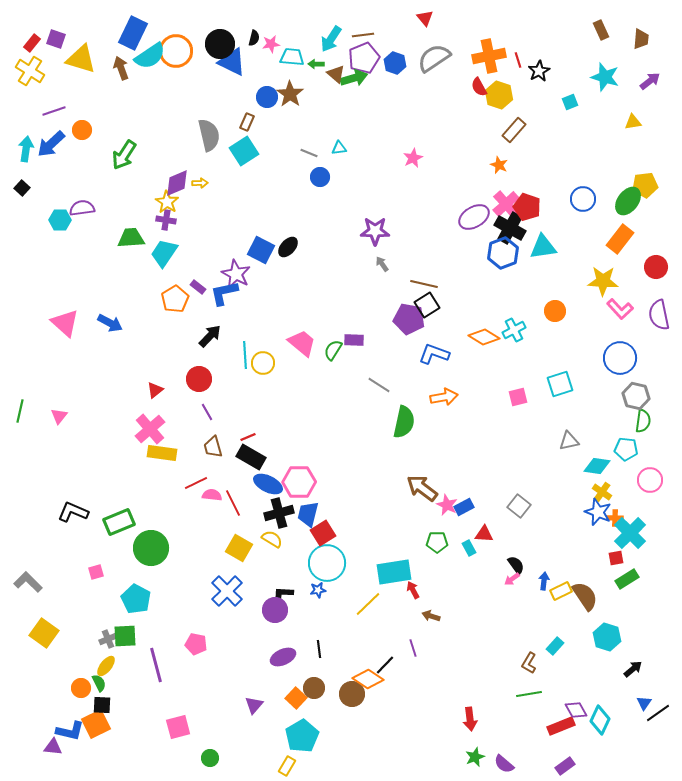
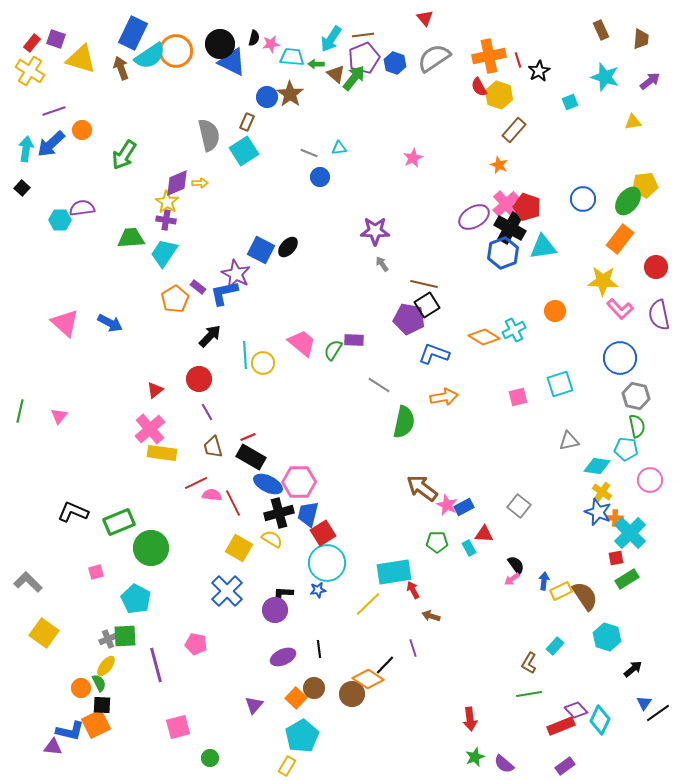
green arrow at (354, 78): rotated 36 degrees counterclockwise
green semicircle at (643, 421): moved 6 px left, 5 px down; rotated 20 degrees counterclockwise
purple diamond at (576, 710): rotated 15 degrees counterclockwise
